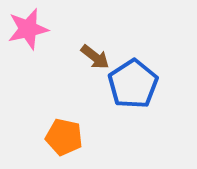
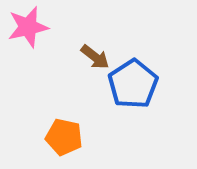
pink star: moved 2 px up
